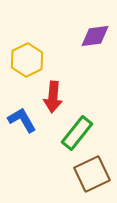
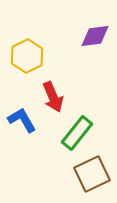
yellow hexagon: moved 4 px up
red arrow: rotated 28 degrees counterclockwise
